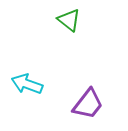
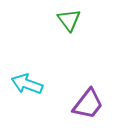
green triangle: rotated 15 degrees clockwise
